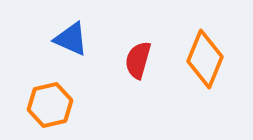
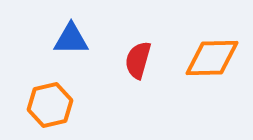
blue triangle: rotated 24 degrees counterclockwise
orange diamond: moved 7 px right, 1 px up; rotated 66 degrees clockwise
